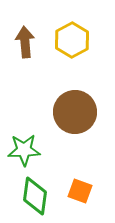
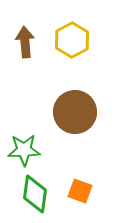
green diamond: moved 2 px up
